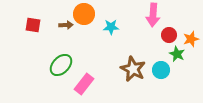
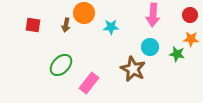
orange circle: moved 1 px up
brown arrow: rotated 104 degrees clockwise
red circle: moved 21 px right, 20 px up
orange star: rotated 21 degrees clockwise
green star: rotated 14 degrees counterclockwise
cyan circle: moved 11 px left, 23 px up
pink rectangle: moved 5 px right, 1 px up
